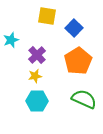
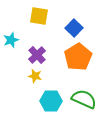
yellow square: moved 8 px left
orange pentagon: moved 4 px up
yellow star: rotated 24 degrees clockwise
cyan hexagon: moved 14 px right
